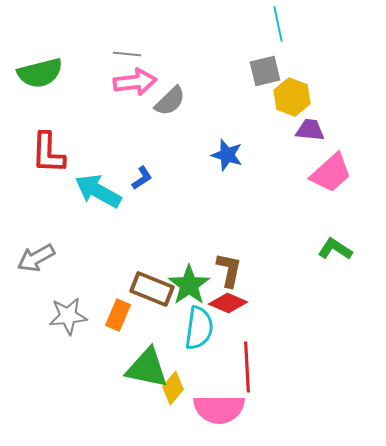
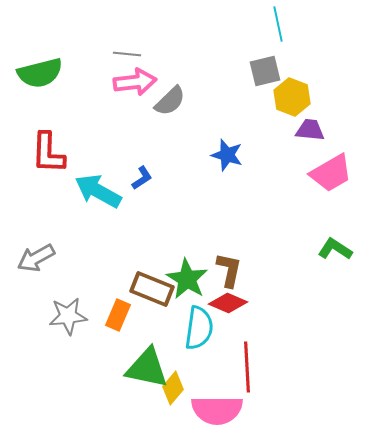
pink trapezoid: rotated 12 degrees clockwise
green star: moved 2 px left, 6 px up; rotated 6 degrees counterclockwise
pink semicircle: moved 2 px left, 1 px down
